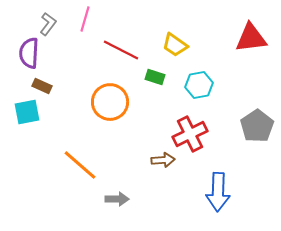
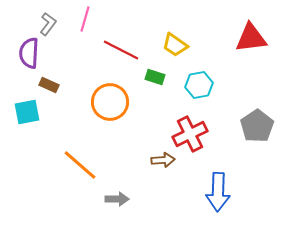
brown rectangle: moved 7 px right, 1 px up
